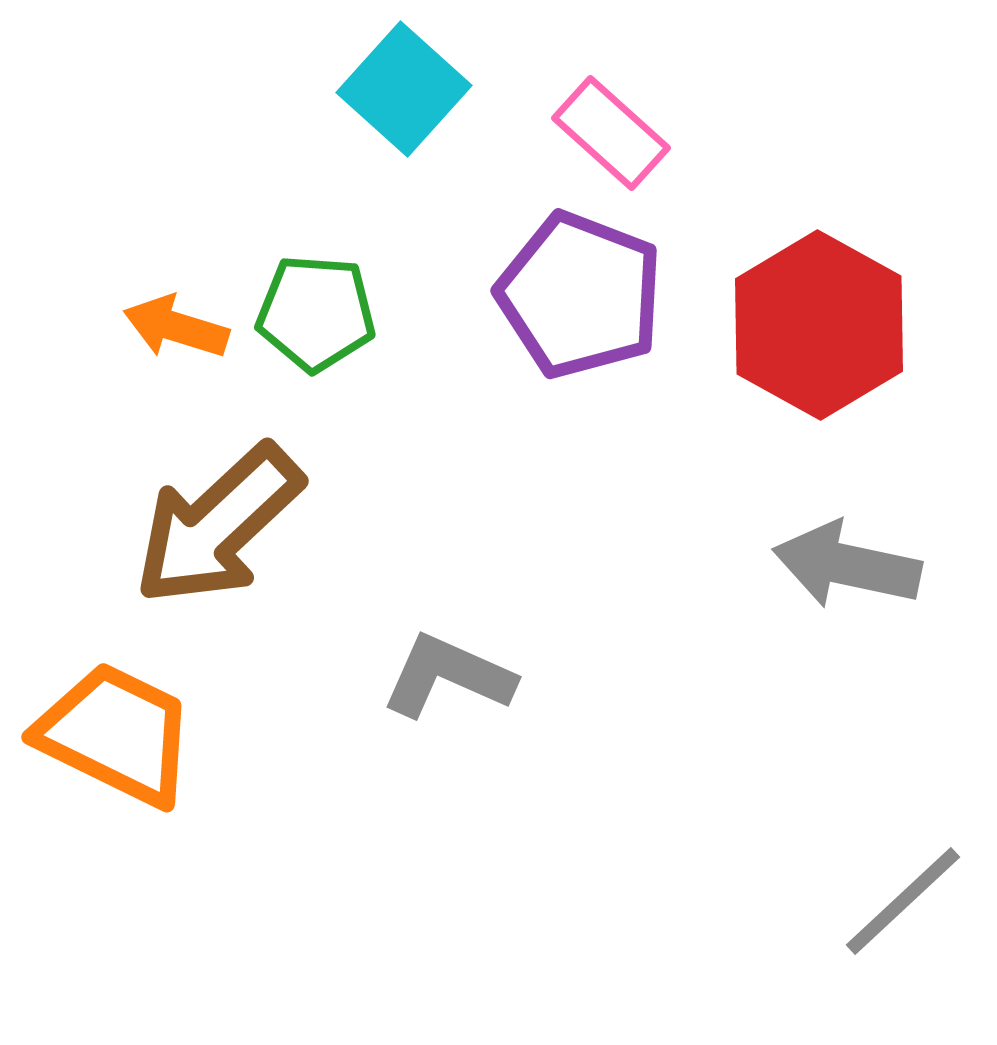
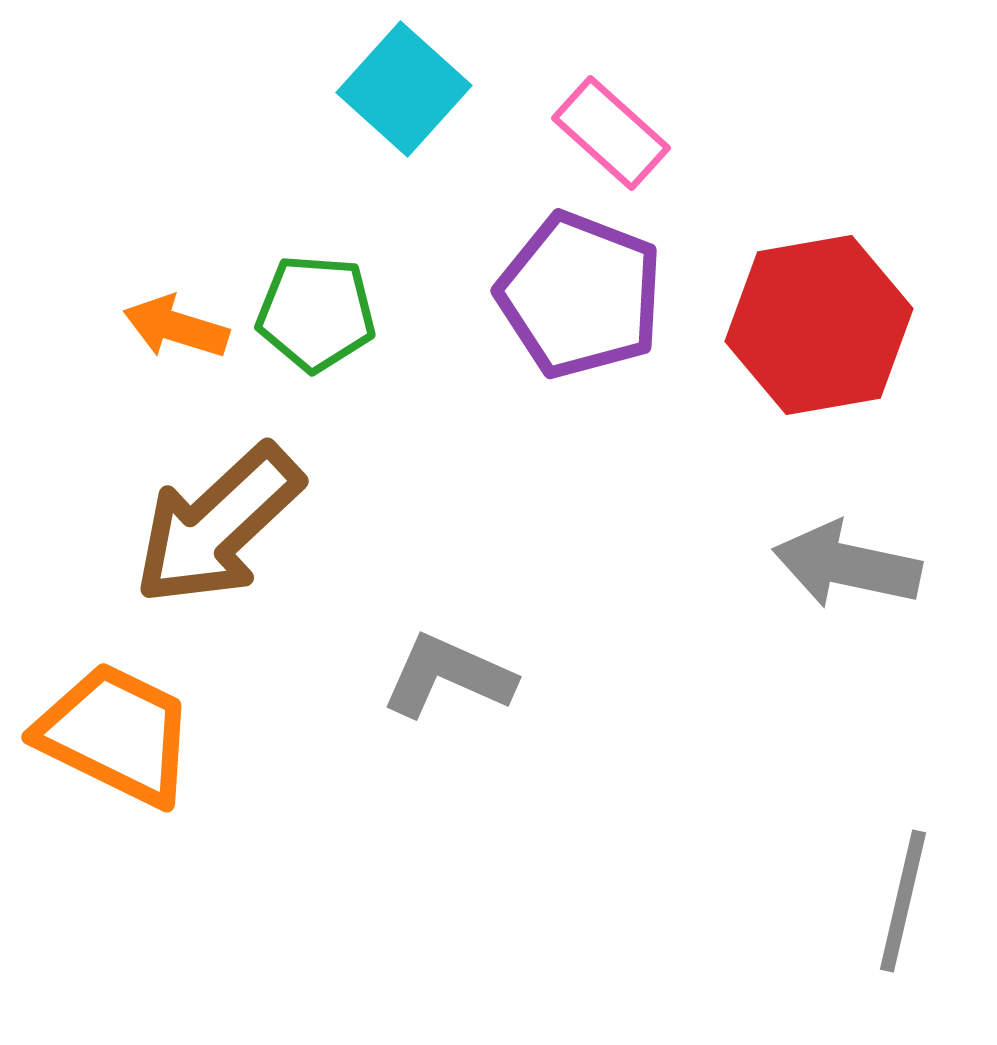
red hexagon: rotated 21 degrees clockwise
gray line: rotated 34 degrees counterclockwise
